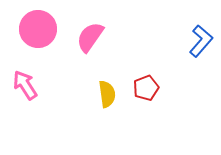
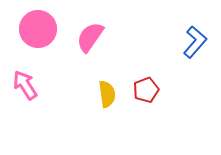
blue L-shape: moved 6 px left, 1 px down
red pentagon: moved 2 px down
